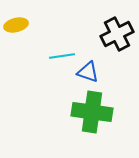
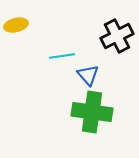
black cross: moved 2 px down
blue triangle: moved 3 px down; rotated 30 degrees clockwise
